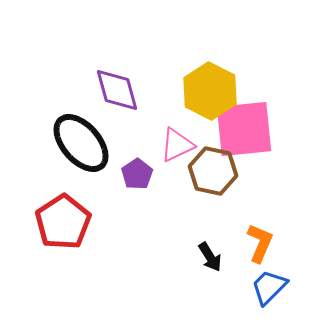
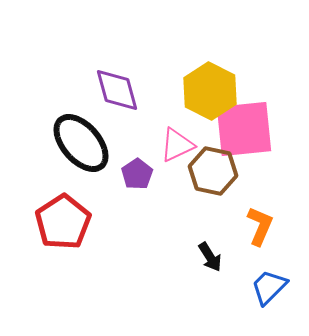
orange L-shape: moved 17 px up
